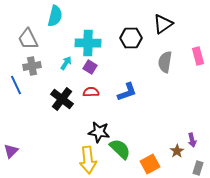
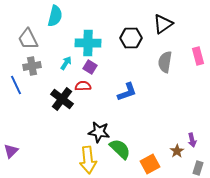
red semicircle: moved 8 px left, 6 px up
